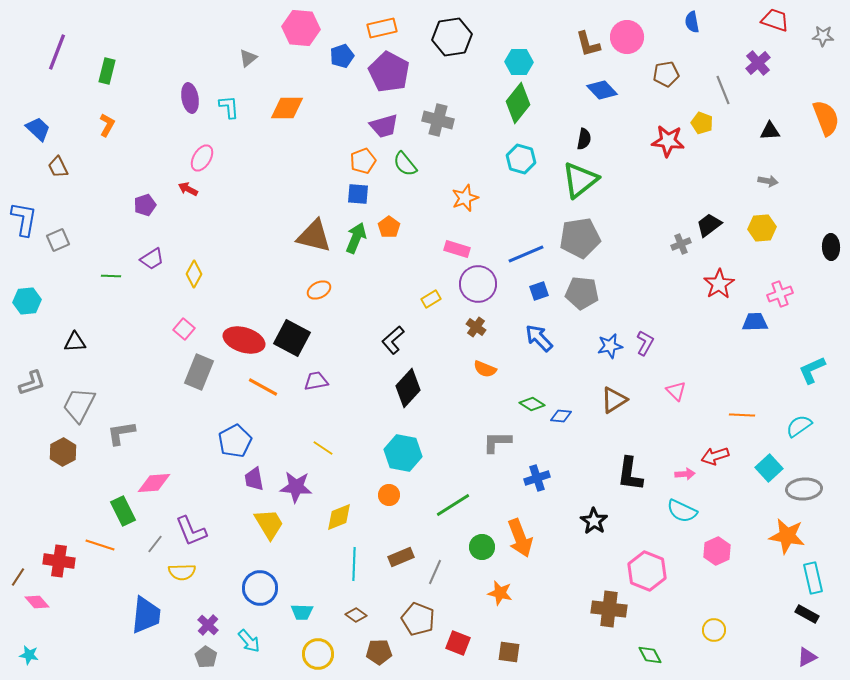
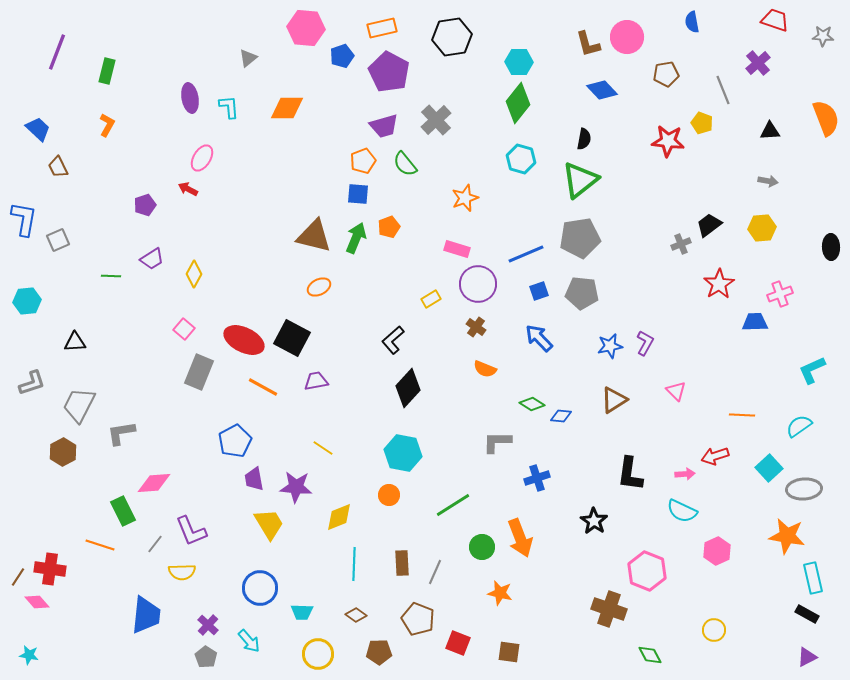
pink hexagon at (301, 28): moved 5 px right
gray cross at (438, 120): moved 2 px left; rotated 32 degrees clockwise
orange pentagon at (389, 227): rotated 15 degrees clockwise
orange ellipse at (319, 290): moved 3 px up
red ellipse at (244, 340): rotated 9 degrees clockwise
brown rectangle at (401, 557): moved 1 px right, 6 px down; rotated 70 degrees counterclockwise
red cross at (59, 561): moved 9 px left, 8 px down
brown cross at (609, 609): rotated 12 degrees clockwise
